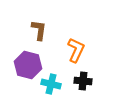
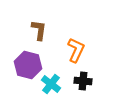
cyan cross: rotated 24 degrees clockwise
